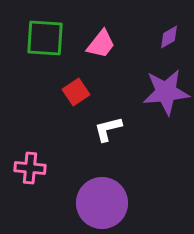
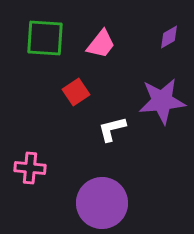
purple star: moved 4 px left, 9 px down
white L-shape: moved 4 px right
